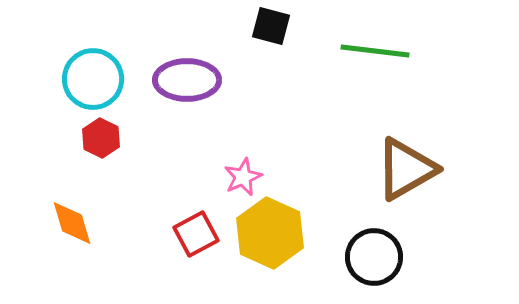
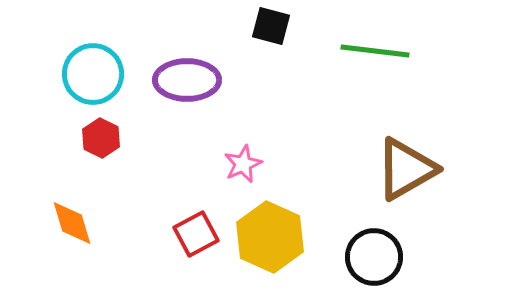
cyan circle: moved 5 px up
pink star: moved 13 px up
yellow hexagon: moved 4 px down
